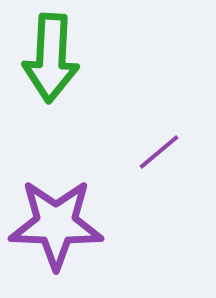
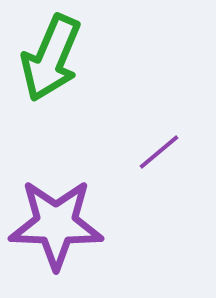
green arrow: rotated 20 degrees clockwise
